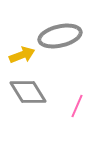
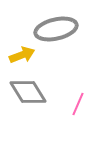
gray ellipse: moved 4 px left, 7 px up
pink line: moved 1 px right, 2 px up
